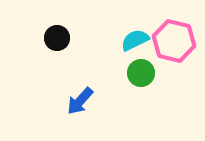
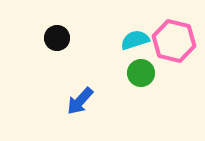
cyan semicircle: rotated 8 degrees clockwise
